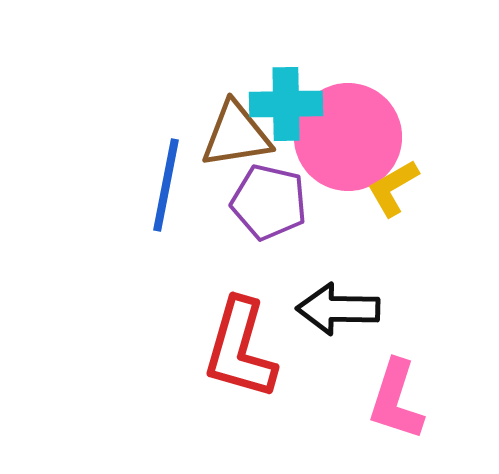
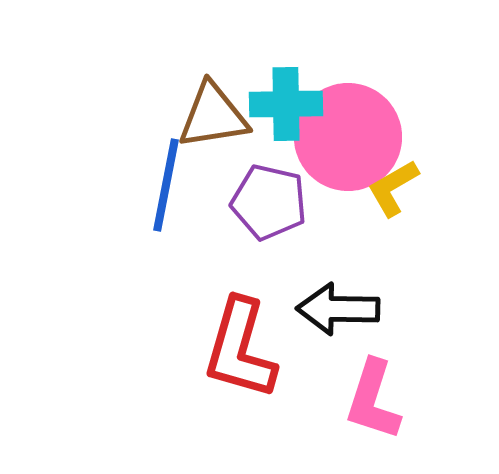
brown triangle: moved 23 px left, 19 px up
pink L-shape: moved 23 px left
